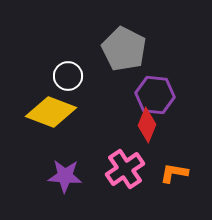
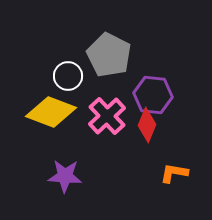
gray pentagon: moved 15 px left, 6 px down
purple hexagon: moved 2 px left
pink cross: moved 18 px left, 53 px up; rotated 9 degrees counterclockwise
